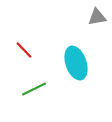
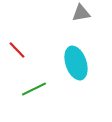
gray triangle: moved 16 px left, 4 px up
red line: moved 7 px left
